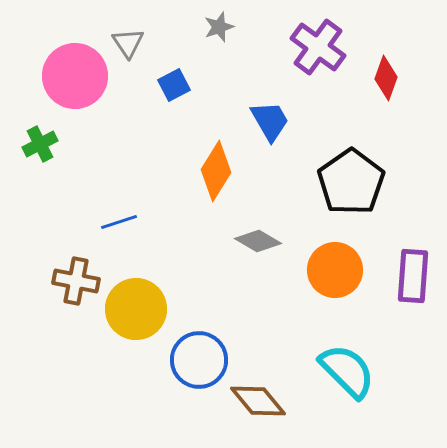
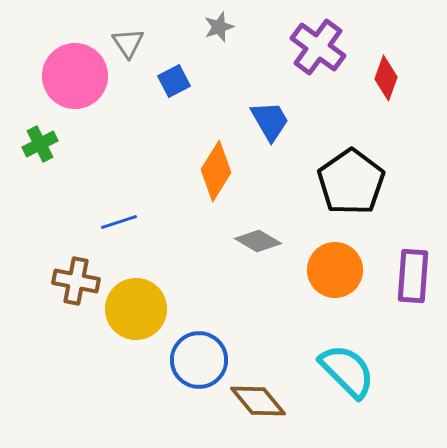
blue square: moved 4 px up
